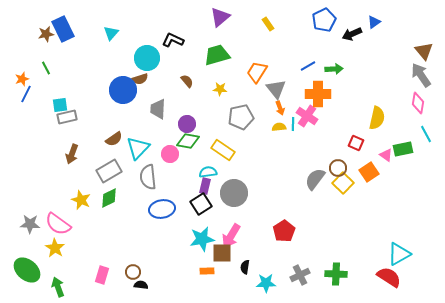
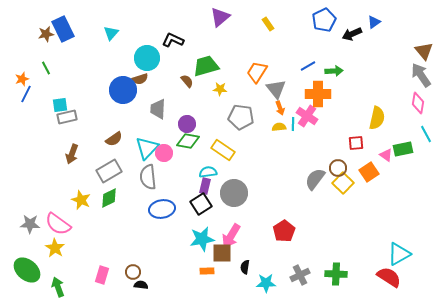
green trapezoid at (217, 55): moved 11 px left, 11 px down
green arrow at (334, 69): moved 2 px down
gray pentagon at (241, 117): rotated 20 degrees clockwise
red square at (356, 143): rotated 28 degrees counterclockwise
cyan triangle at (138, 148): moved 9 px right
pink circle at (170, 154): moved 6 px left, 1 px up
